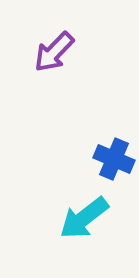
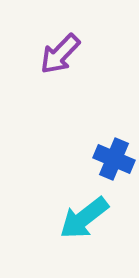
purple arrow: moved 6 px right, 2 px down
